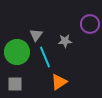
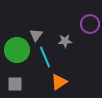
green circle: moved 2 px up
